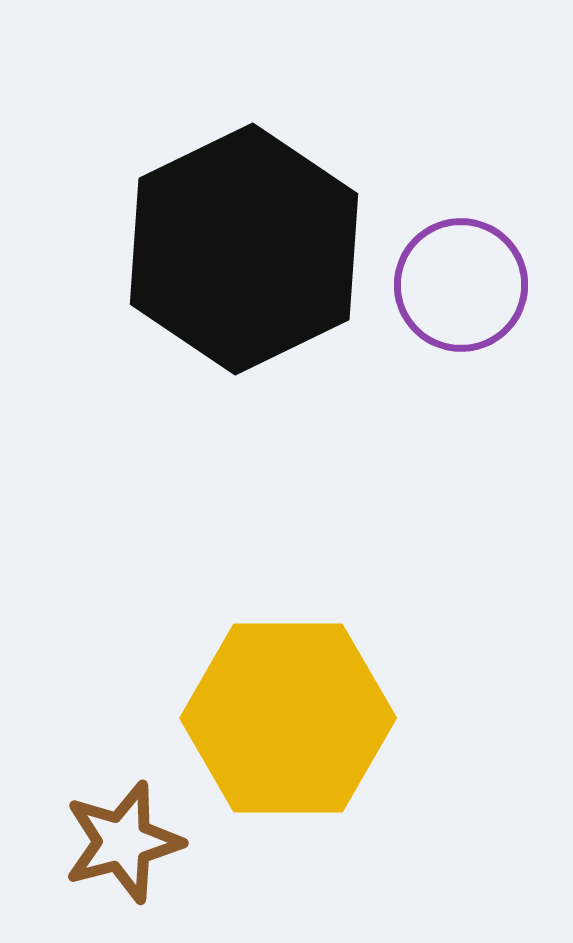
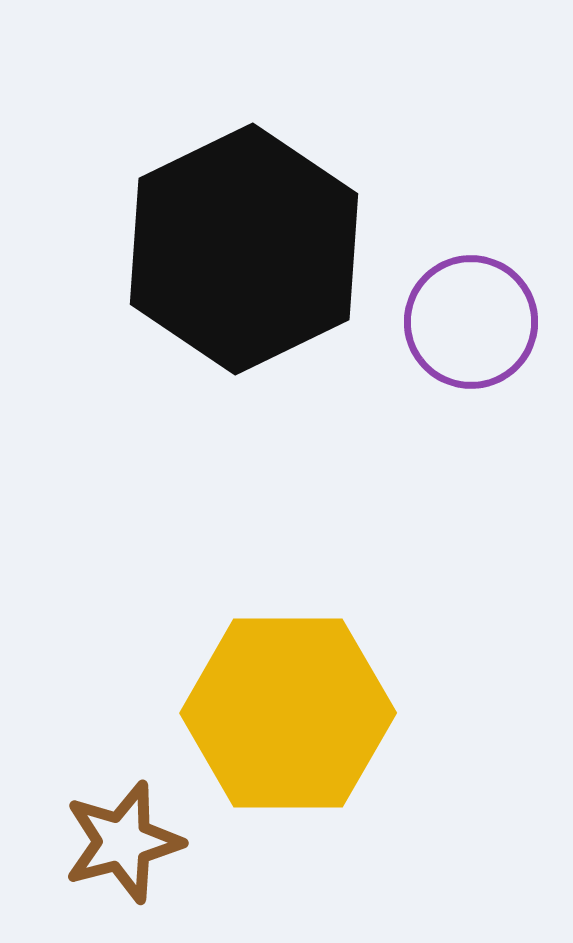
purple circle: moved 10 px right, 37 px down
yellow hexagon: moved 5 px up
